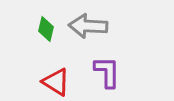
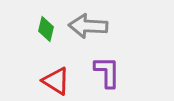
red triangle: moved 1 px up
